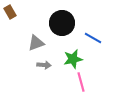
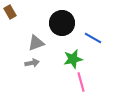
gray arrow: moved 12 px left, 2 px up; rotated 16 degrees counterclockwise
